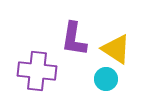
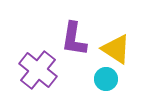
purple cross: moved 1 px right, 1 px up; rotated 33 degrees clockwise
